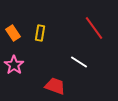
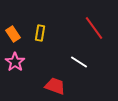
orange rectangle: moved 1 px down
pink star: moved 1 px right, 3 px up
